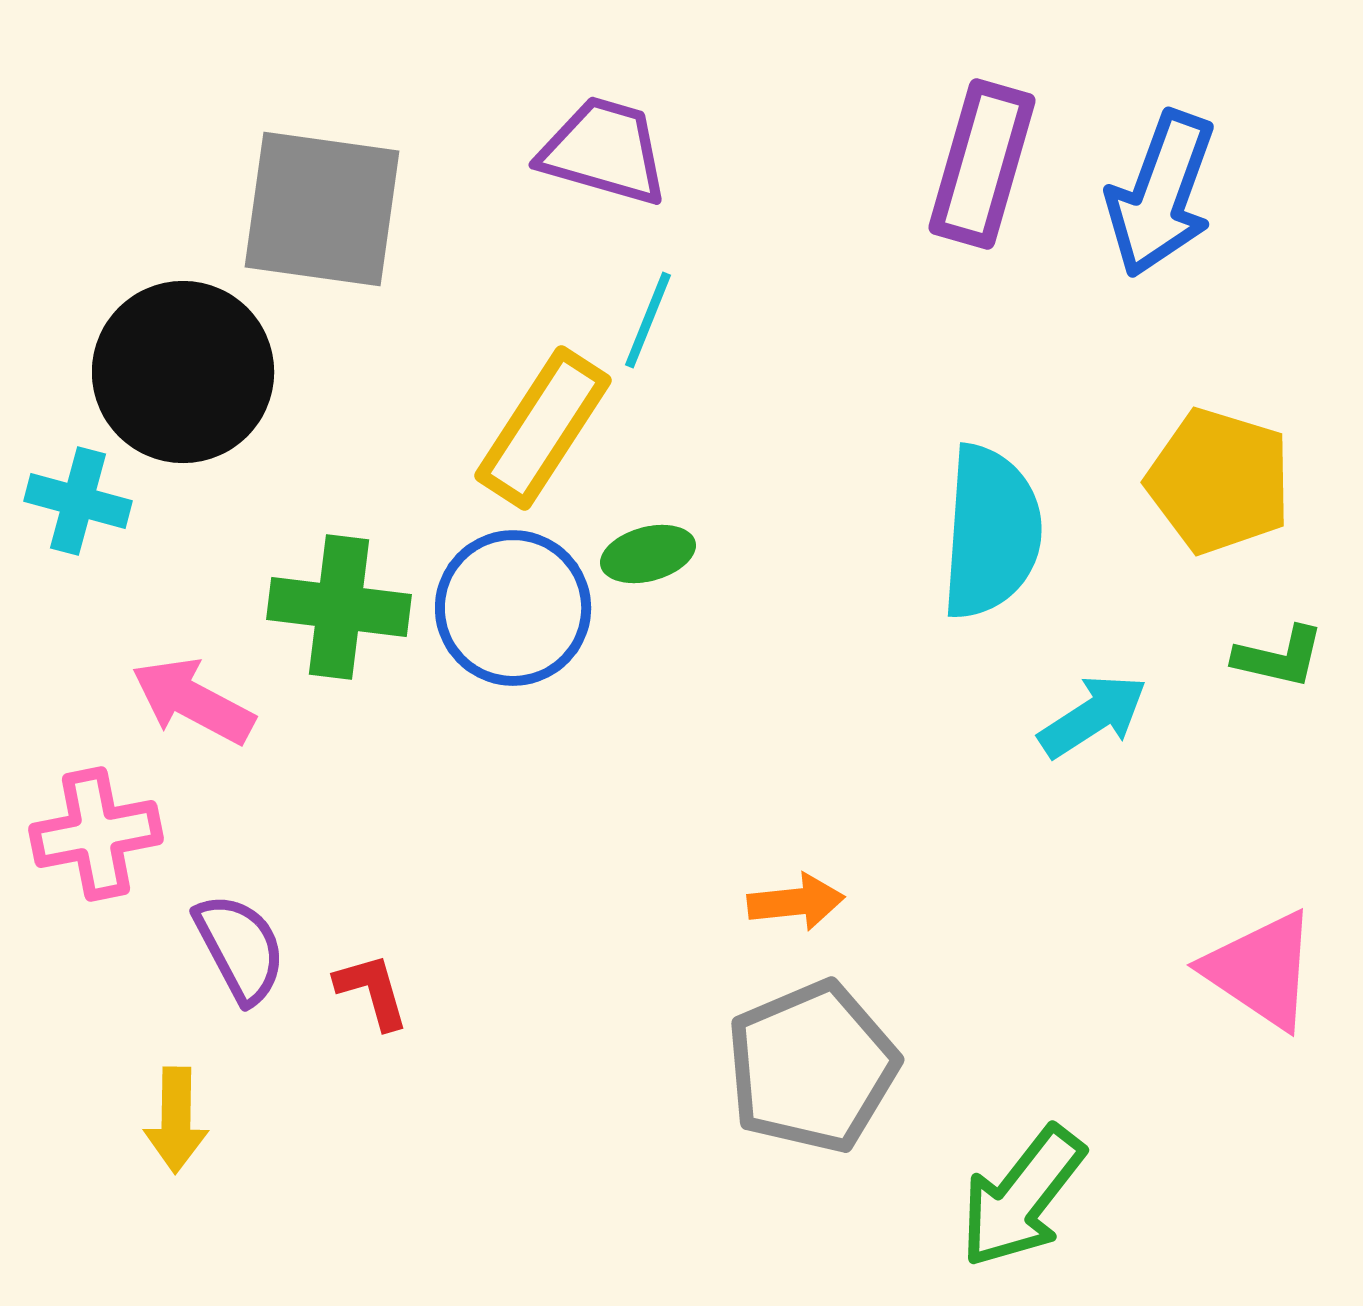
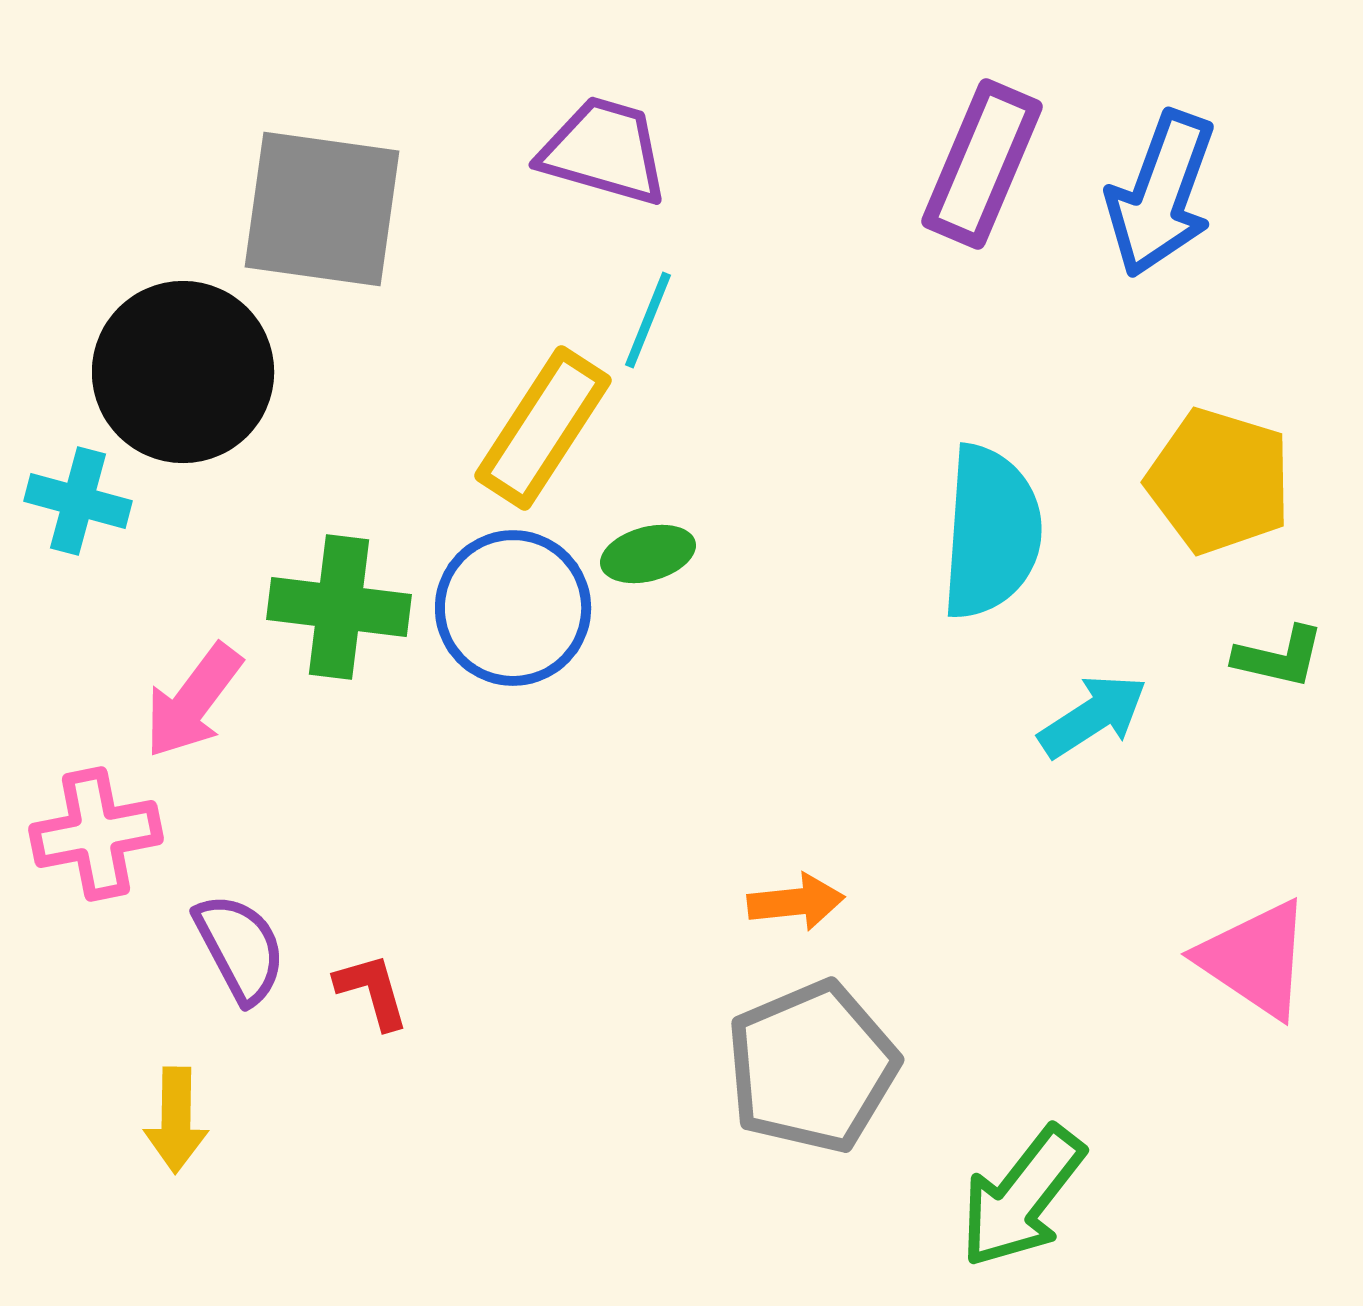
purple rectangle: rotated 7 degrees clockwise
pink arrow: rotated 81 degrees counterclockwise
pink triangle: moved 6 px left, 11 px up
